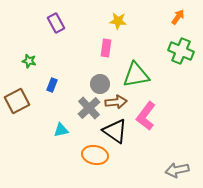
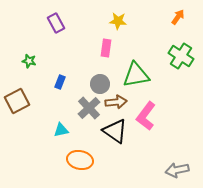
green cross: moved 5 px down; rotated 10 degrees clockwise
blue rectangle: moved 8 px right, 3 px up
orange ellipse: moved 15 px left, 5 px down
